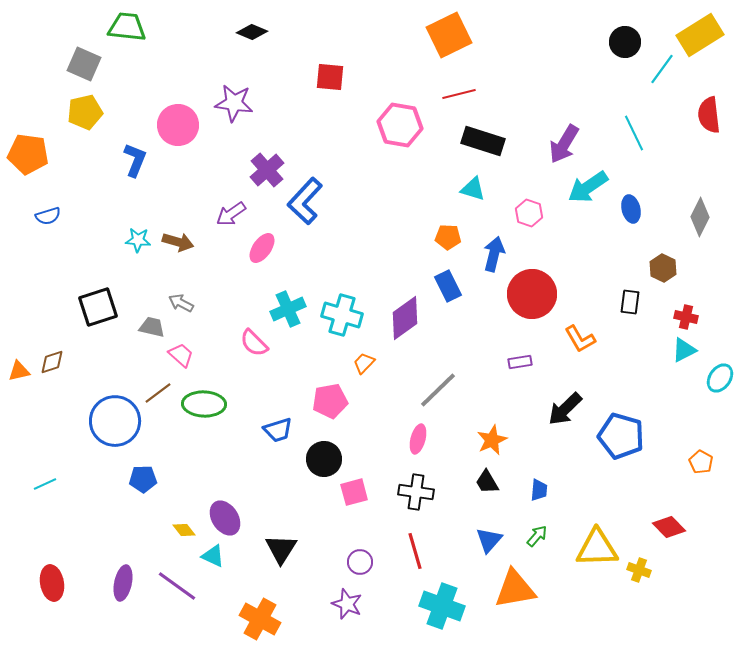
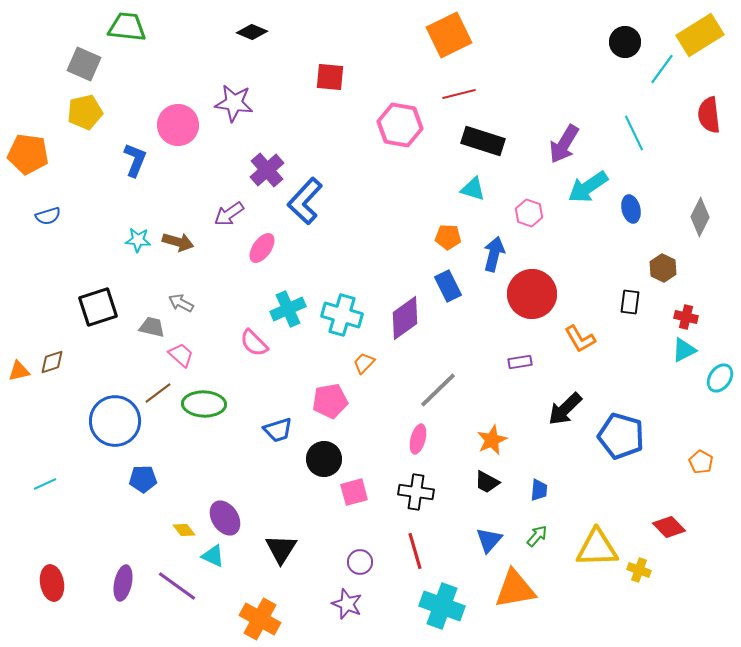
purple arrow at (231, 214): moved 2 px left
black trapezoid at (487, 482): rotated 32 degrees counterclockwise
